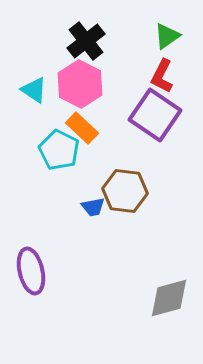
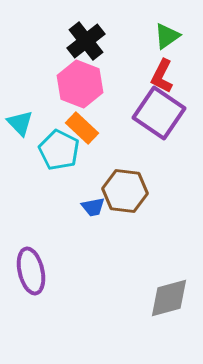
pink hexagon: rotated 6 degrees counterclockwise
cyan triangle: moved 14 px left, 33 px down; rotated 12 degrees clockwise
purple square: moved 4 px right, 2 px up
